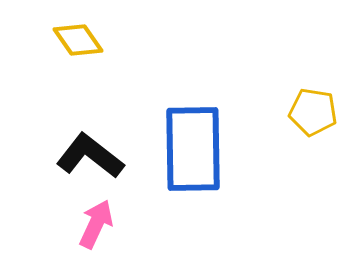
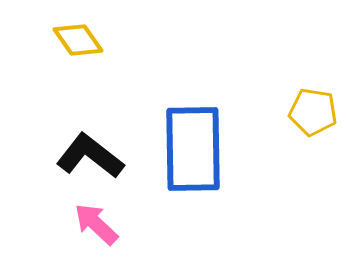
pink arrow: rotated 72 degrees counterclockwise
